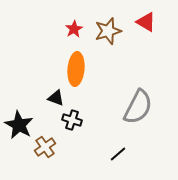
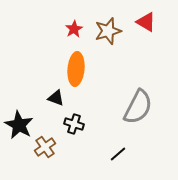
black cross: moved 2 px right, 4 px down
